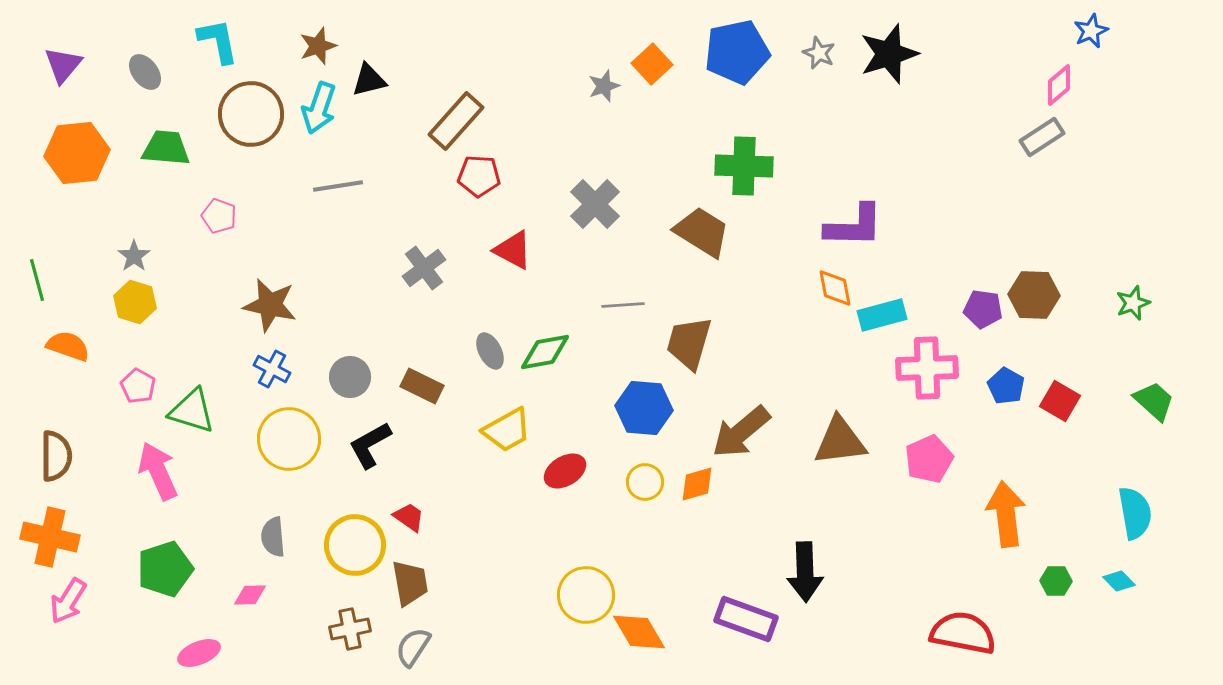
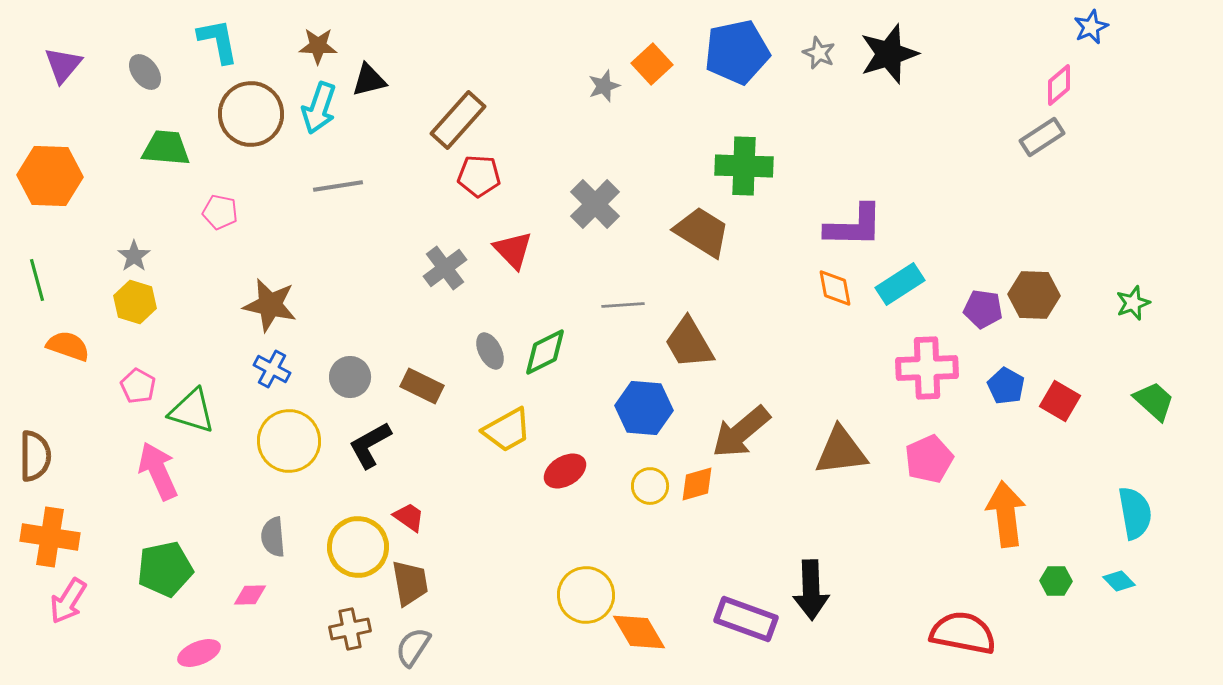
blue star at (1091, 31): moved 4 px up
brown star at (318, 46): rotated 21 degrees clockwise
brown rectangle at (456, 121): moved 2 px right, 1 px up
orange hexagon at (77, 153): moved 27 px left, 23 px down; rotated 8 degrees clockwise
pink pentagon at (219, 216): moved 1 px right, 4 px up; rotated 8 degrees counterclockwise
red triangle at (513, 250): rotated 18 degrees clockwise
gray cross at (424, 268): moved 21 px right
cyan rectangle at (882, 315): moved 18 px right, 31 px up; rotated 18 degrees counterclockwise
brown trapezoid at (689, 343): rotated 46 degrees counterclockwise
green diamond at (545, 352): rotated 16 degrees counterclockwise
yellow circle at (289, 439): moved 2 px down
brown triangle at (840, 441): moved 1 px right, 10 px down
brown semicircle at (56, 456): moved 21 px left
yellow circle at (645, 482): moved 5 px right, 4 px down
orange cross at (50, 537): rotated 4 degrees counterclockwise
yellow circle at (355, 545): moved 3 px right, 2 px down
green pentagon at (165, 569): rotated 6 degrees clockwise
black arrow at (805, 572): moved 6 px right, 18 px down
